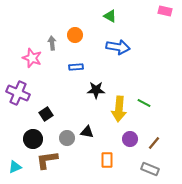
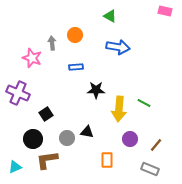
brown line: moved 2 px right, 2 px down
